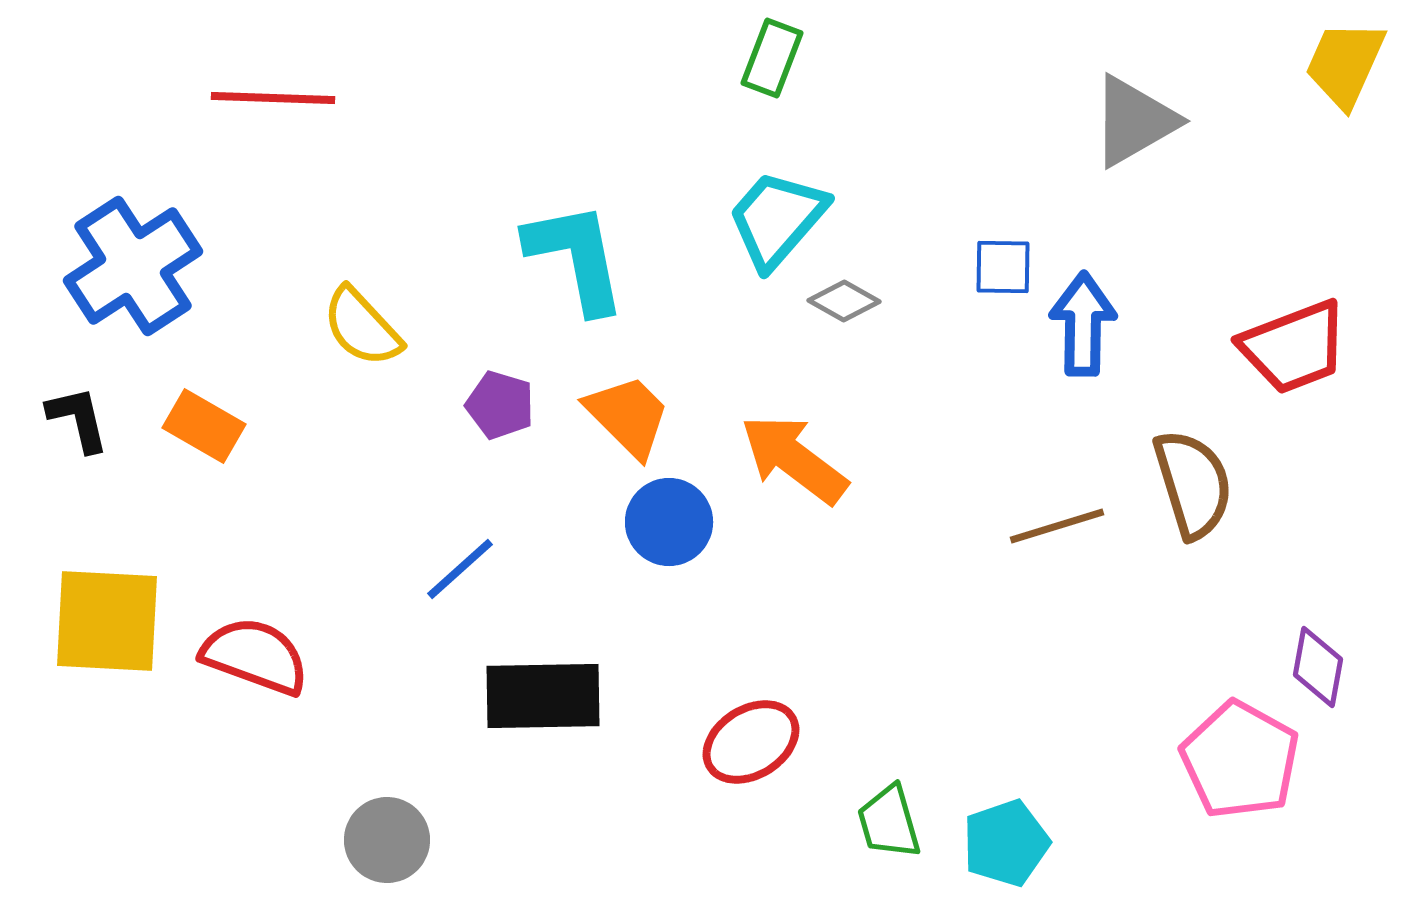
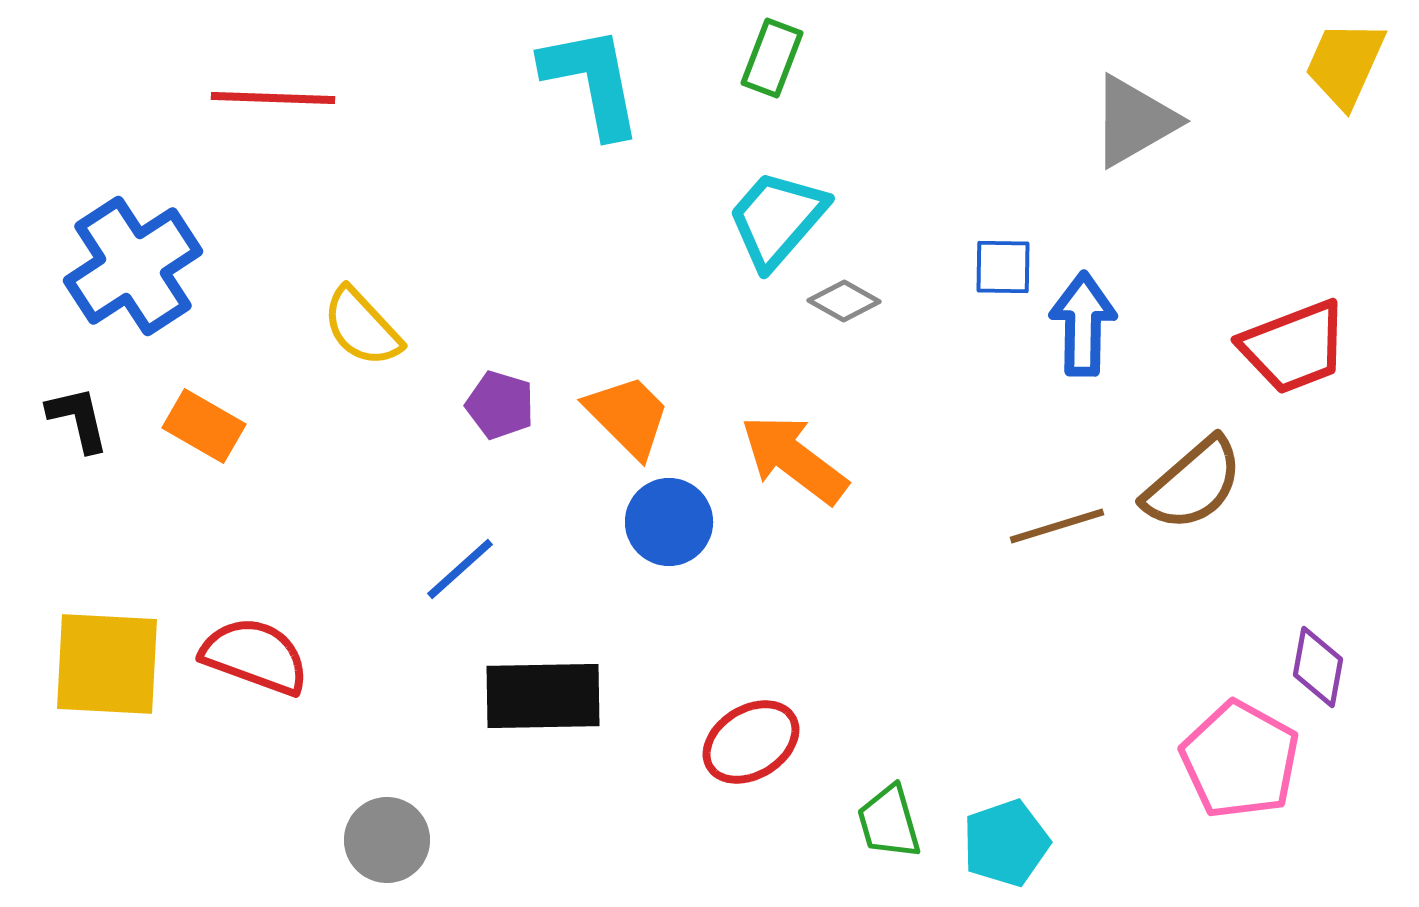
cyan L-shape: moved 16 px right, 176 px up
brown semicircle: rotated 66 degrees clockwise
yellow square: moved 43 px down
